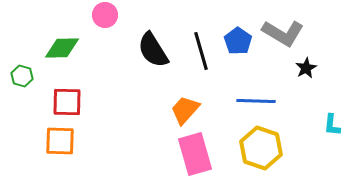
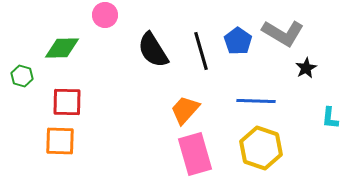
cyan L-shape: moved 2 px left, 7 px up
